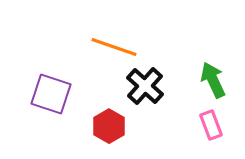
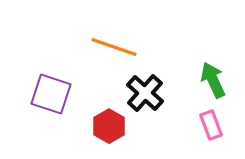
black cross: moved 7 px down
